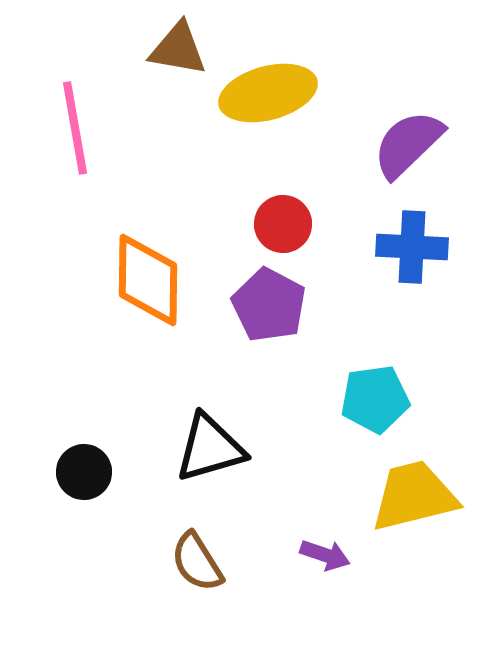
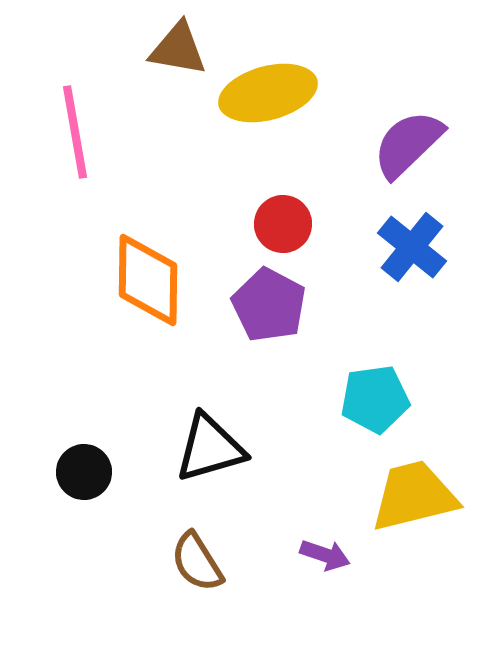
pink line: moved 4 px down
blue cross: rotated 36 degrees clockwise
